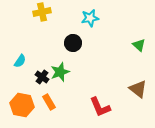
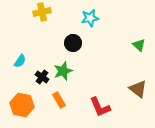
green star: moved 3 px right, 1 px up
orange rectangle: moved 10 px right, 2 px up
